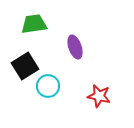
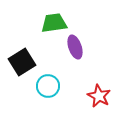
green trapezoid: moved 20 px right, 1 px up
black square: moved 3 px left, 4 px up
red star: rotated 15 degrees clockwise
